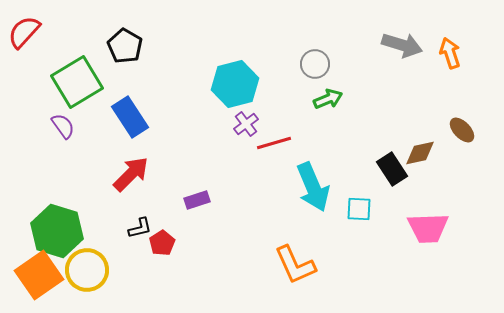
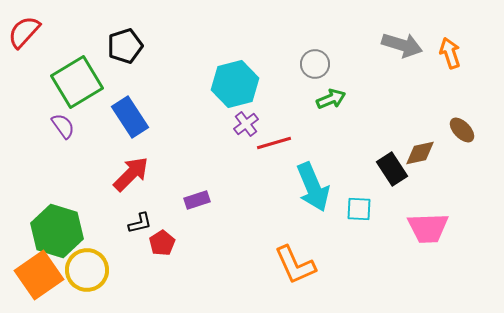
black pentagon: rotated 24 degrees clockwise
green arrow: moved 3 px right
black L-shape: moved 5 px up
